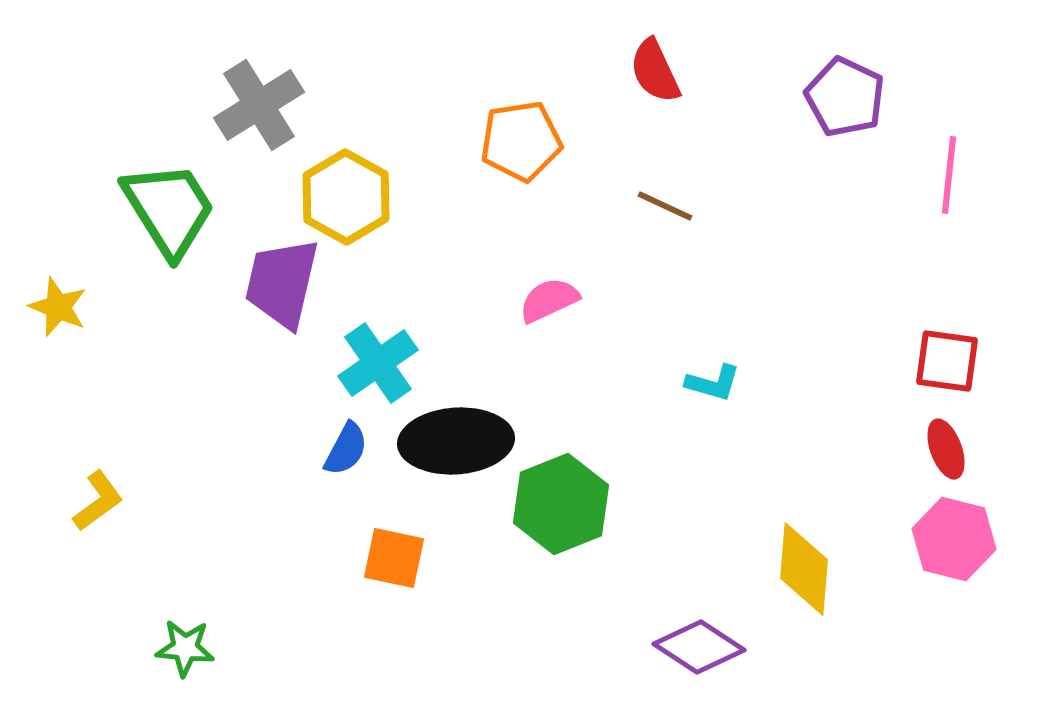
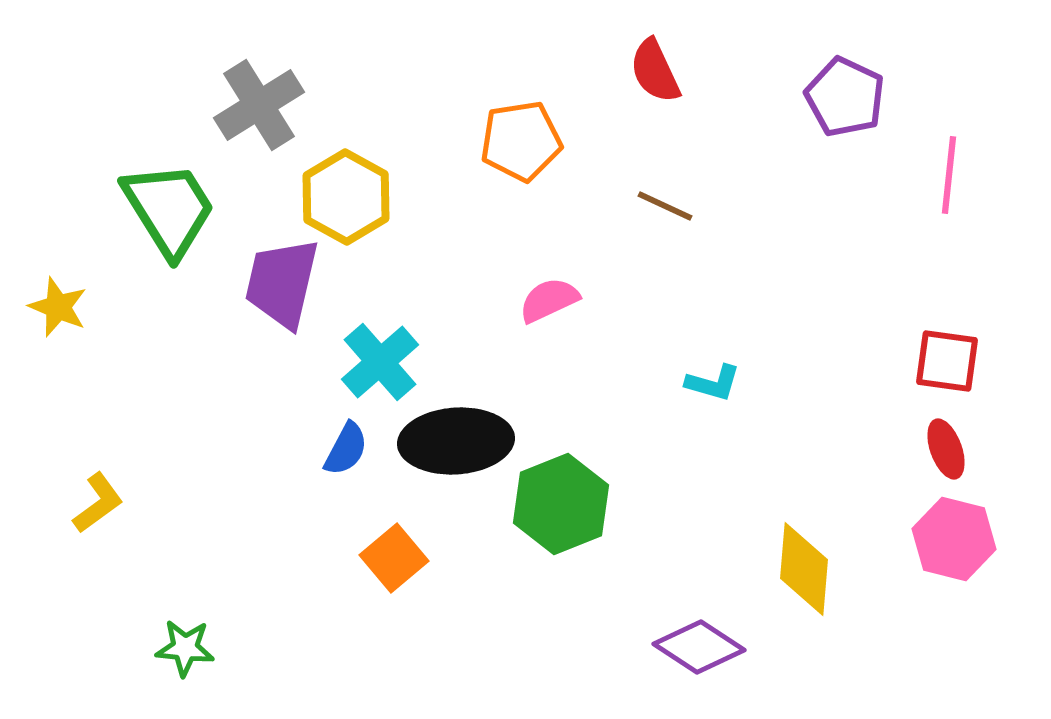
cyan cross: moved 2 px right, 1 px up; rotated 6 degrees counterclockwise
yellow L-shape: moved 2 px down
orange square: rotated 38 degrees clockwise
